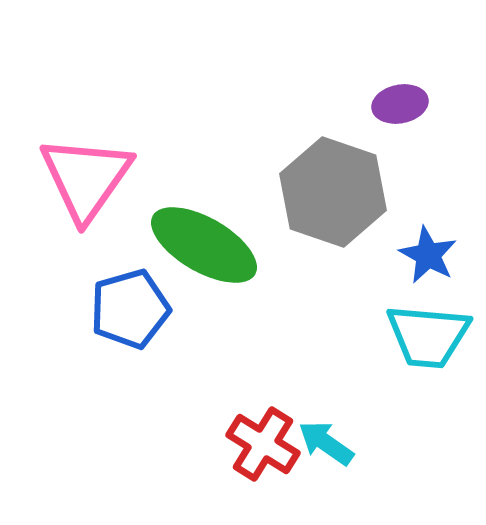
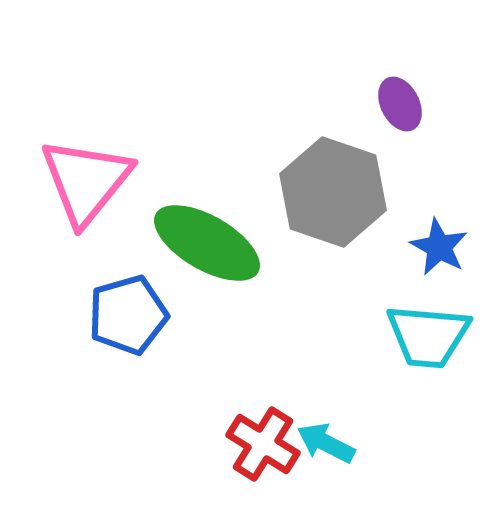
purple ellipse: rotated 74 degrees clockwise
pink triangle: moved 3 px down; rotated 4 degrees clockwise
green ellipse: moved 3 px right, 2 px up
blue star: moved 11 px right, 8 px up
blue pentagon: moved 2 px left, 6 px down
cyan arrow: rotated 8 degrees counterclockwise
